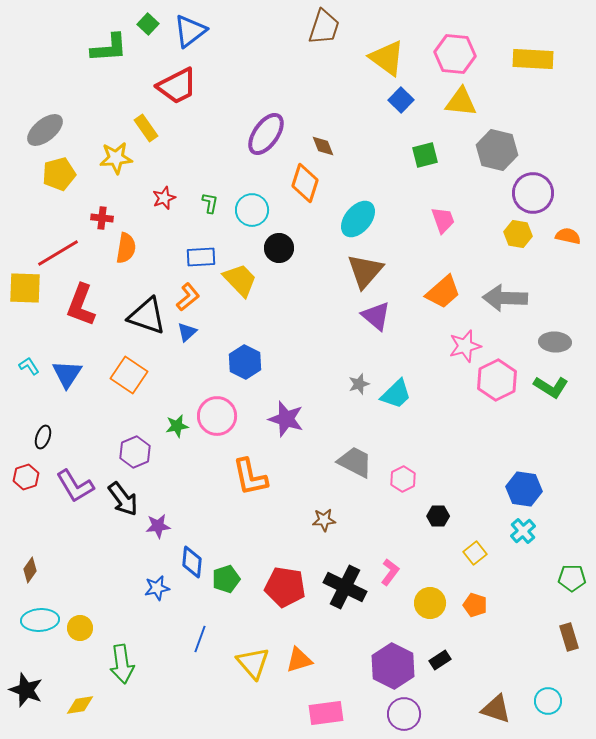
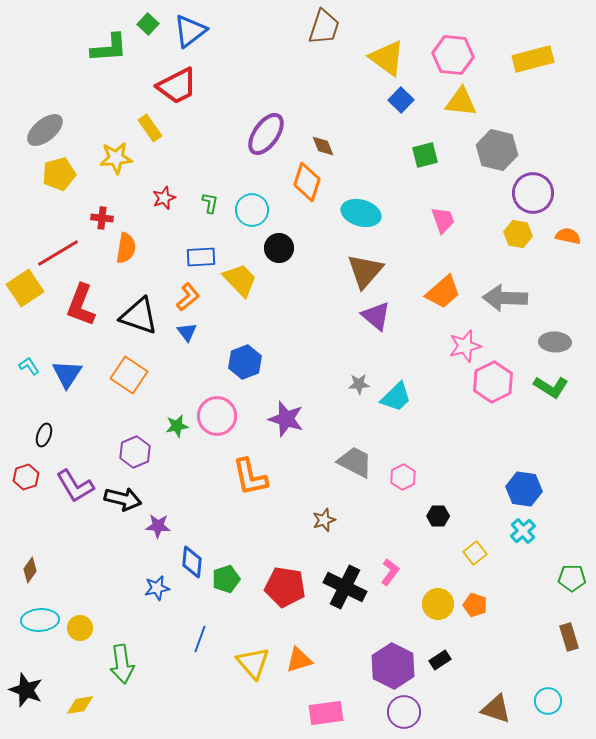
pink hexagon at (455, 54): moved 2 px left, 1 px down
yellow rectangle at (533, 59): rotated 18 degrees counterclockwise
yellow rectangle at (146, 128): moved 4 px right
orange diamond at (305, 183): moved 2 px right, 1 px up
cyan ellipse at (358, 219): moved 3 px right, 6 px up; rotated 66 degrees clockwise
yellow square at (25, 288): rotated 36 degrees counterclockwise
black triangle at (147, 316): moved 8 px left
blue triangle at (187, 332): rotated 25 degrees counterclockwise
blue hexagon at (245, 362): rotated 12 degrees clockwise
pink hexagon at (497, 380): moved 4 px left, 2 px down
gray star at (359, 384): rotated 15 degrees clockwise
cyan trapezoid at (396, 394): moved 3 px down
black ellipse at (43, 437): moved 1 px right, 2 px up
pink hexagon at (403, 479): moved 2 px up
black arrow at (123, 499): rotated 39 degrees counterclockwise
brown star at (324, 520): rotated 15 degrees counterclockwise
purple star at (158, 526): rotated 10 degrees clockwise
yellow circle at (430, 603): moved 8 px right, 1 px down
purple circle at (404, 714): moved 2 px up
